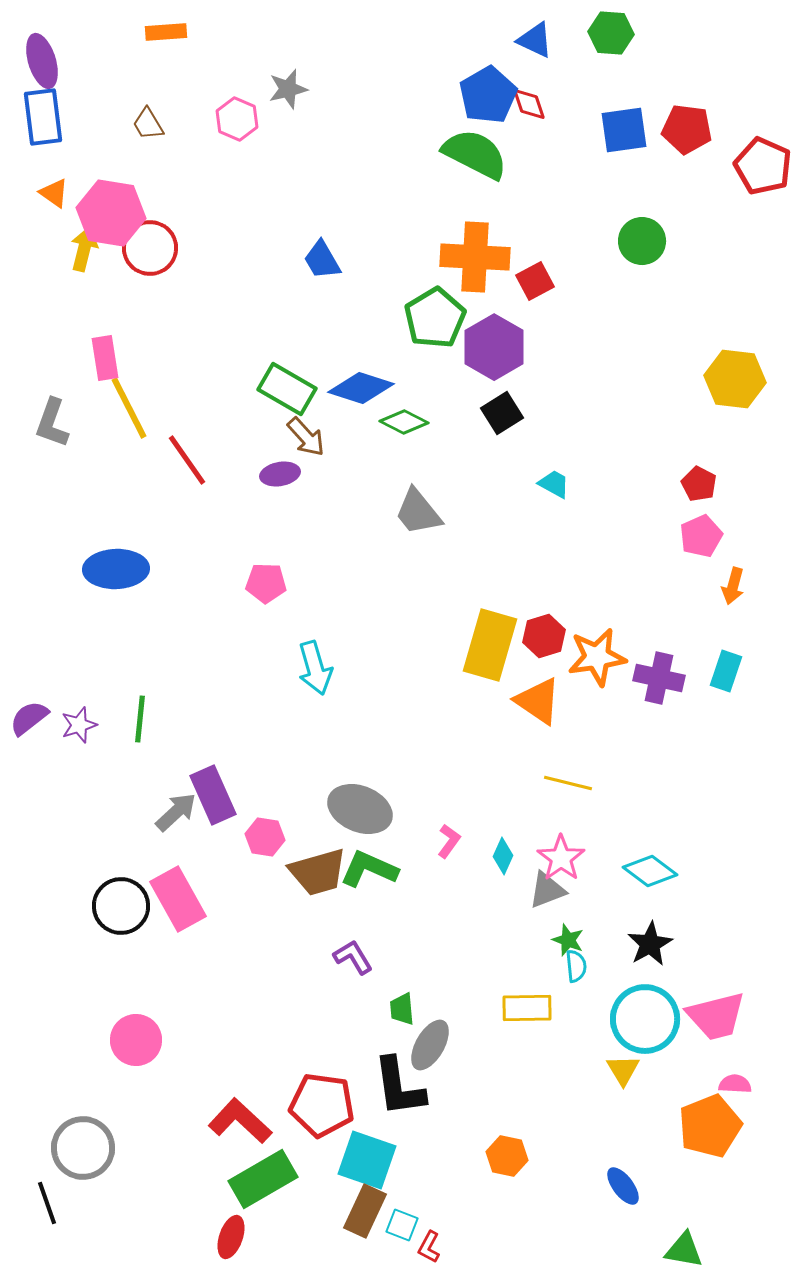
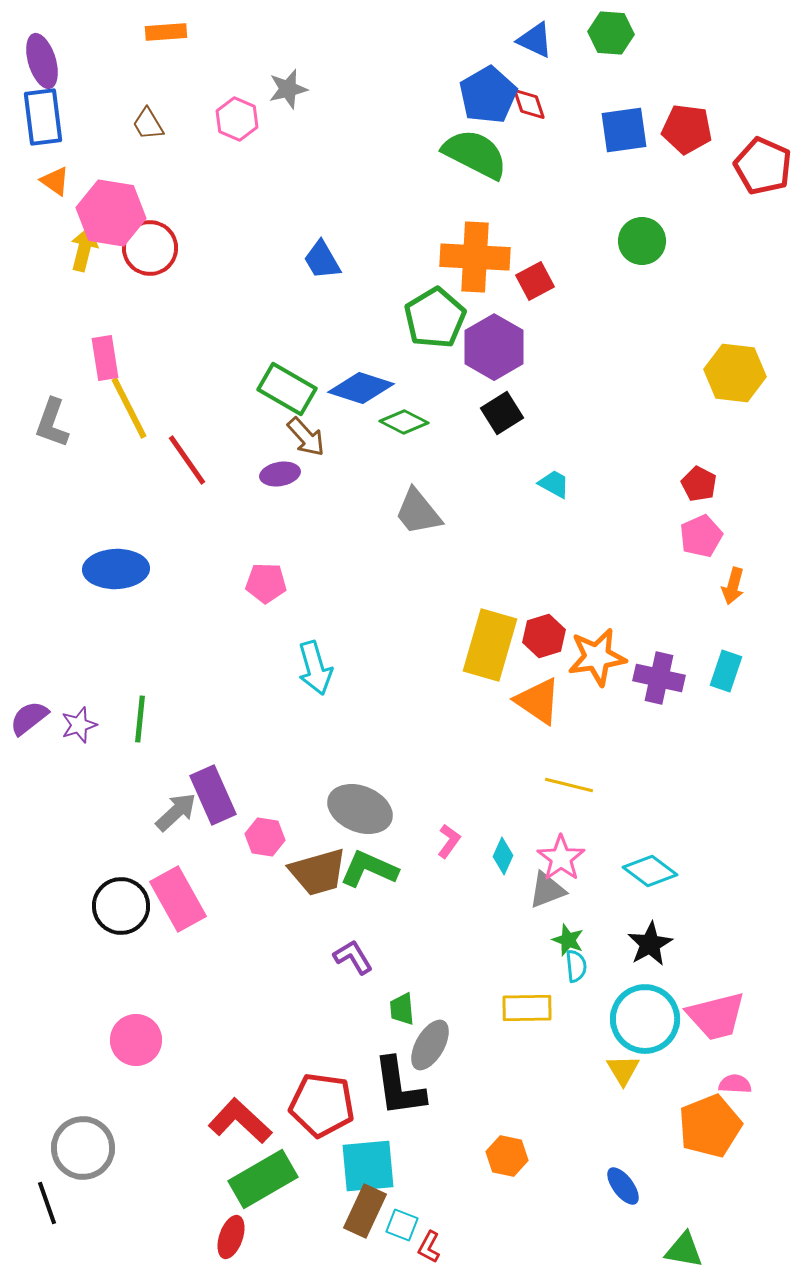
orange triangle at (54, 193): moved 1 px right, 12 px up
yellow hexagon at (735, 379): moved 6 px up
yellow line at (568, 783): moved 1 px right, 2 px down
cyan square at (367, 1160): moved 1 px right, 6 px down; rotated 24 degrees counterclockwise
